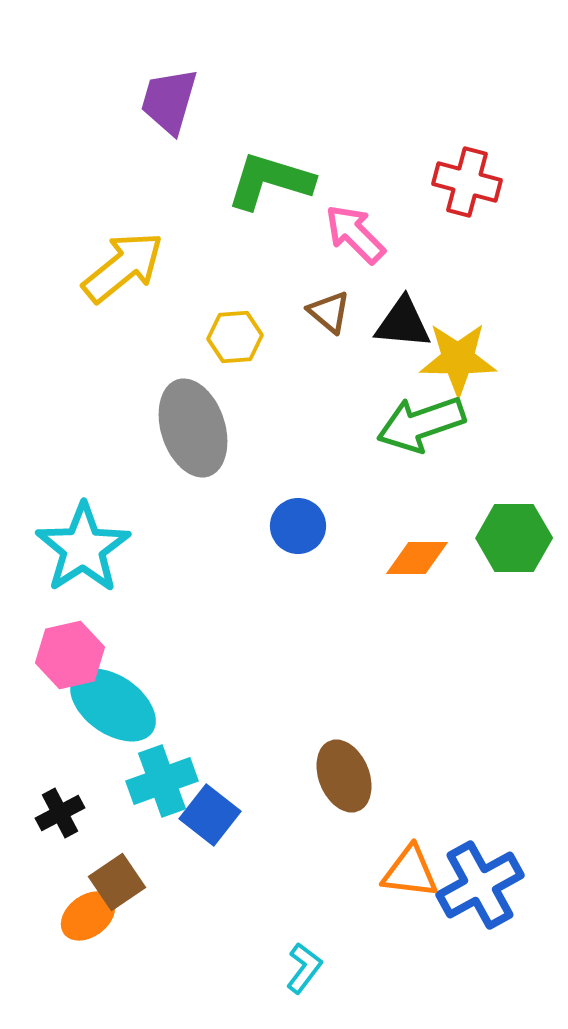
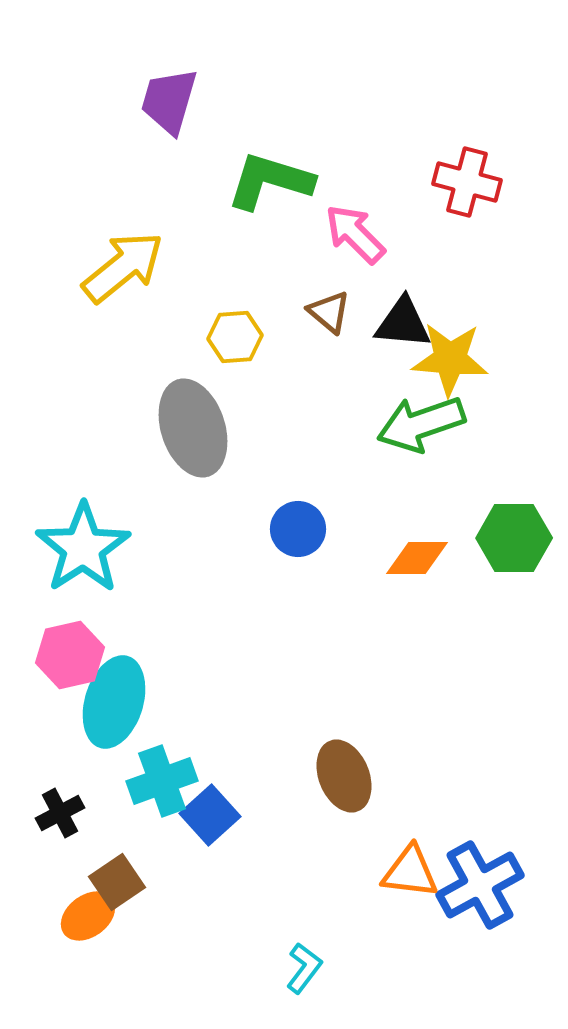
yellow star: moved 8 px left; rotated 4 degrees clockwise
blue circle: moved 3 px down
cyan ellipse: moved 1 px right, 3 px up; rotated 72 degrees clockwise
blue square: rotated 10 degrees clockwise
